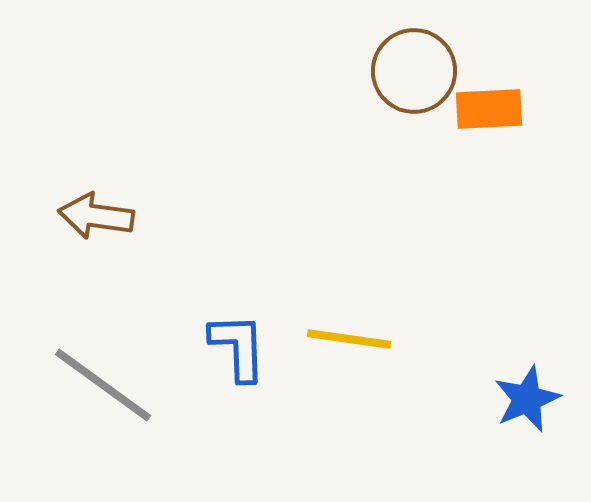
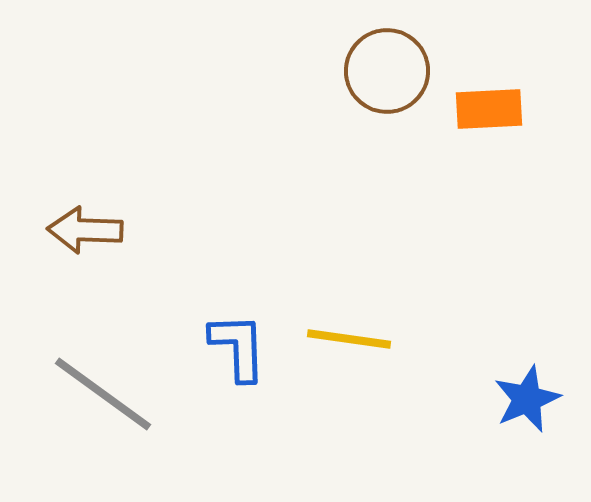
brown circle: moved 27 px left
brown arrow: moved 11 px left, 14 px down; rotated 6 degrees counterclockwise
gray line: moved 9 px down
